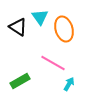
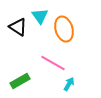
cyan triangle: moved 1 px up
